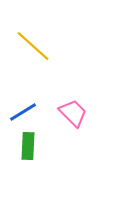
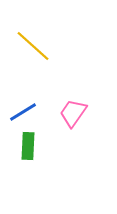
pink trapezoid: rotated 100 degrees counterclockwise
